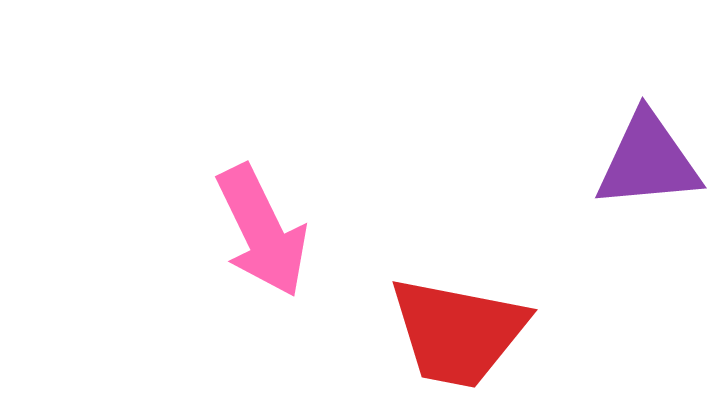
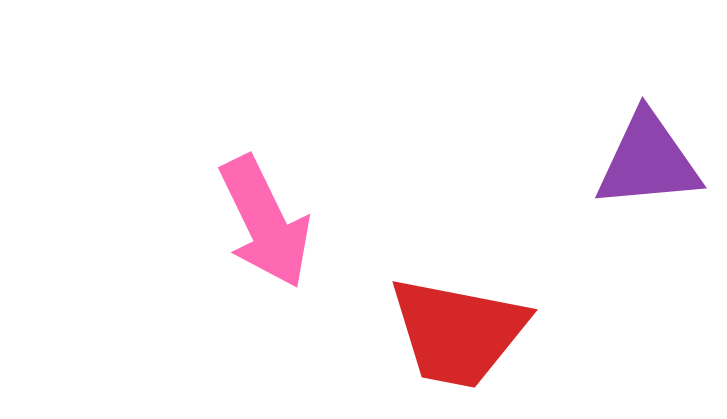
pink arrow: moved 3 px right, 9 px up
